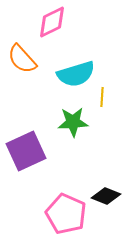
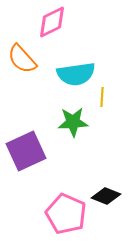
cyan semicircle: rotated 9 degrees clockwise
